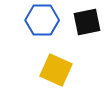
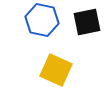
blue hexagon: rotated 12 degrees clockwise
